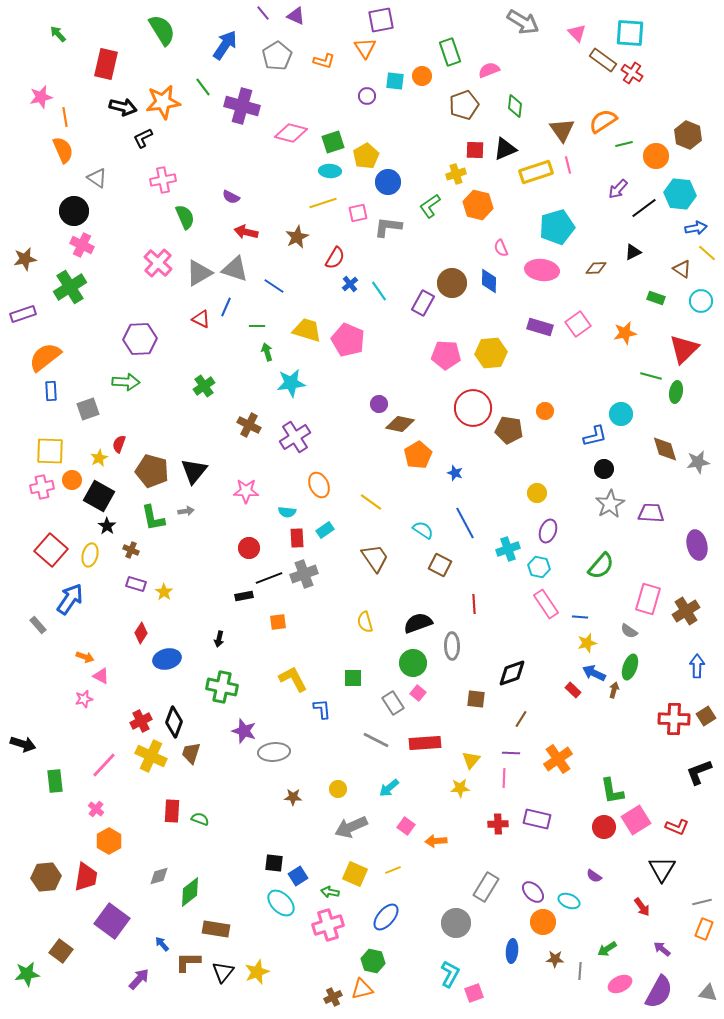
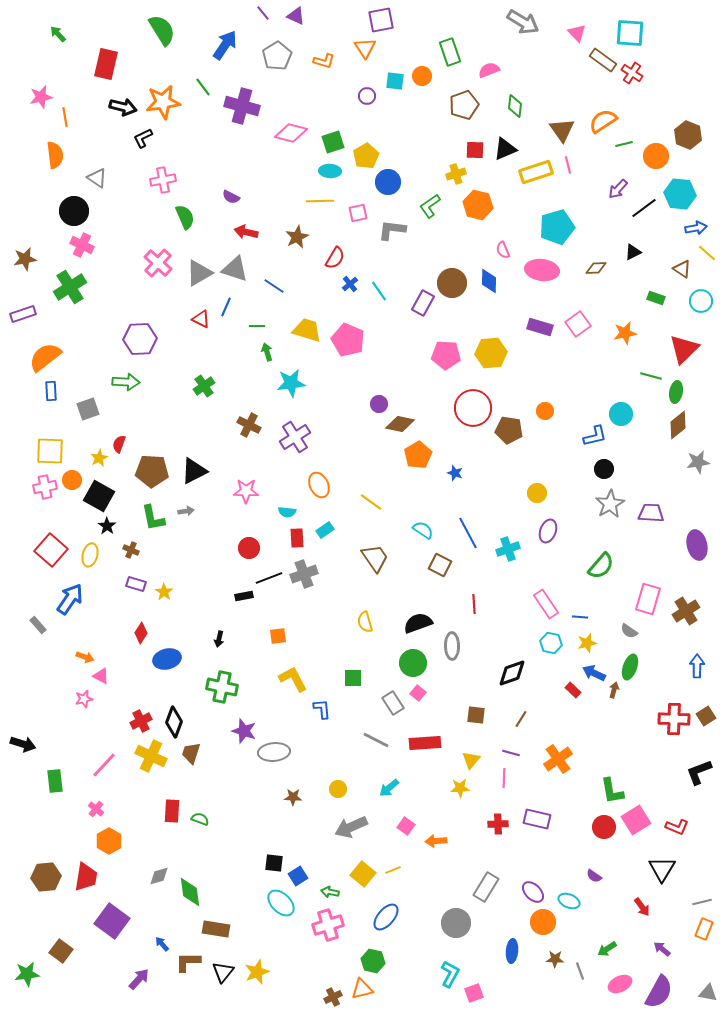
orange semicircle at (63, 150): moved 8 px left, 5 px down; rotated 16 degrees clockwise
yellow line at (323, 203): moved 3 px left, 2 px up; rotated 16 degrees clockwise
gray L-shape at (388, 227): moved 4 px right, 3 px down
pink semicircle at (501, 248): moved 2 px right, 2 px down
brown diamond at (665, 449): moved 13 px right, 24 px up; rotated 68 degrees clockwise
brown pentagon at (152, 471): rotated 12 degrees counterclockwise
black triangle at (194, 471): rotated 24 degrees clockwise
pink cross at (42, 487): moved 3 px right
blue line at (465, 523): moved 3 px right, 10 px down
cyan hexagon at (539, 567): moved 12 px right, 76 px down
orange square at (278, 622): moved 14 px down
brown square at (476, 699): moved 16 px down
purple line at (511, 753): rotated 12 degrees clockwise
yellow square at (355, 874): moved 8 px right; rotated 15 degrees clockwise
green diamond at (190, 892): rotated 60 degrees counterclockwise
gray line at (580, 971): rotated 24 degrees counterclockwise
